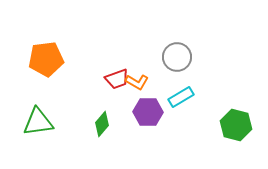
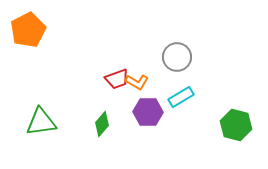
orange pentagon: moved 18 px left, 29 px up; rotated 20 degrees counterclockwise
green triangle: moved 3 px right
